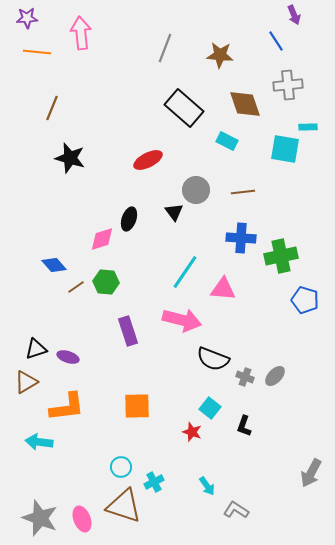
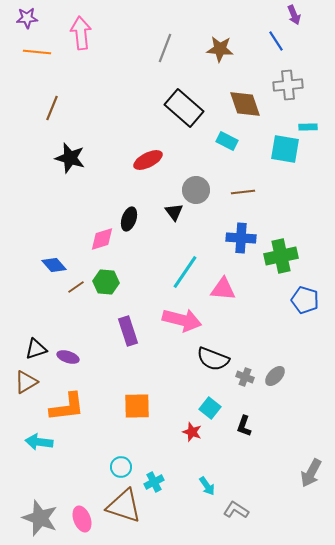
brown star at (220, 55): moved 6 px up
